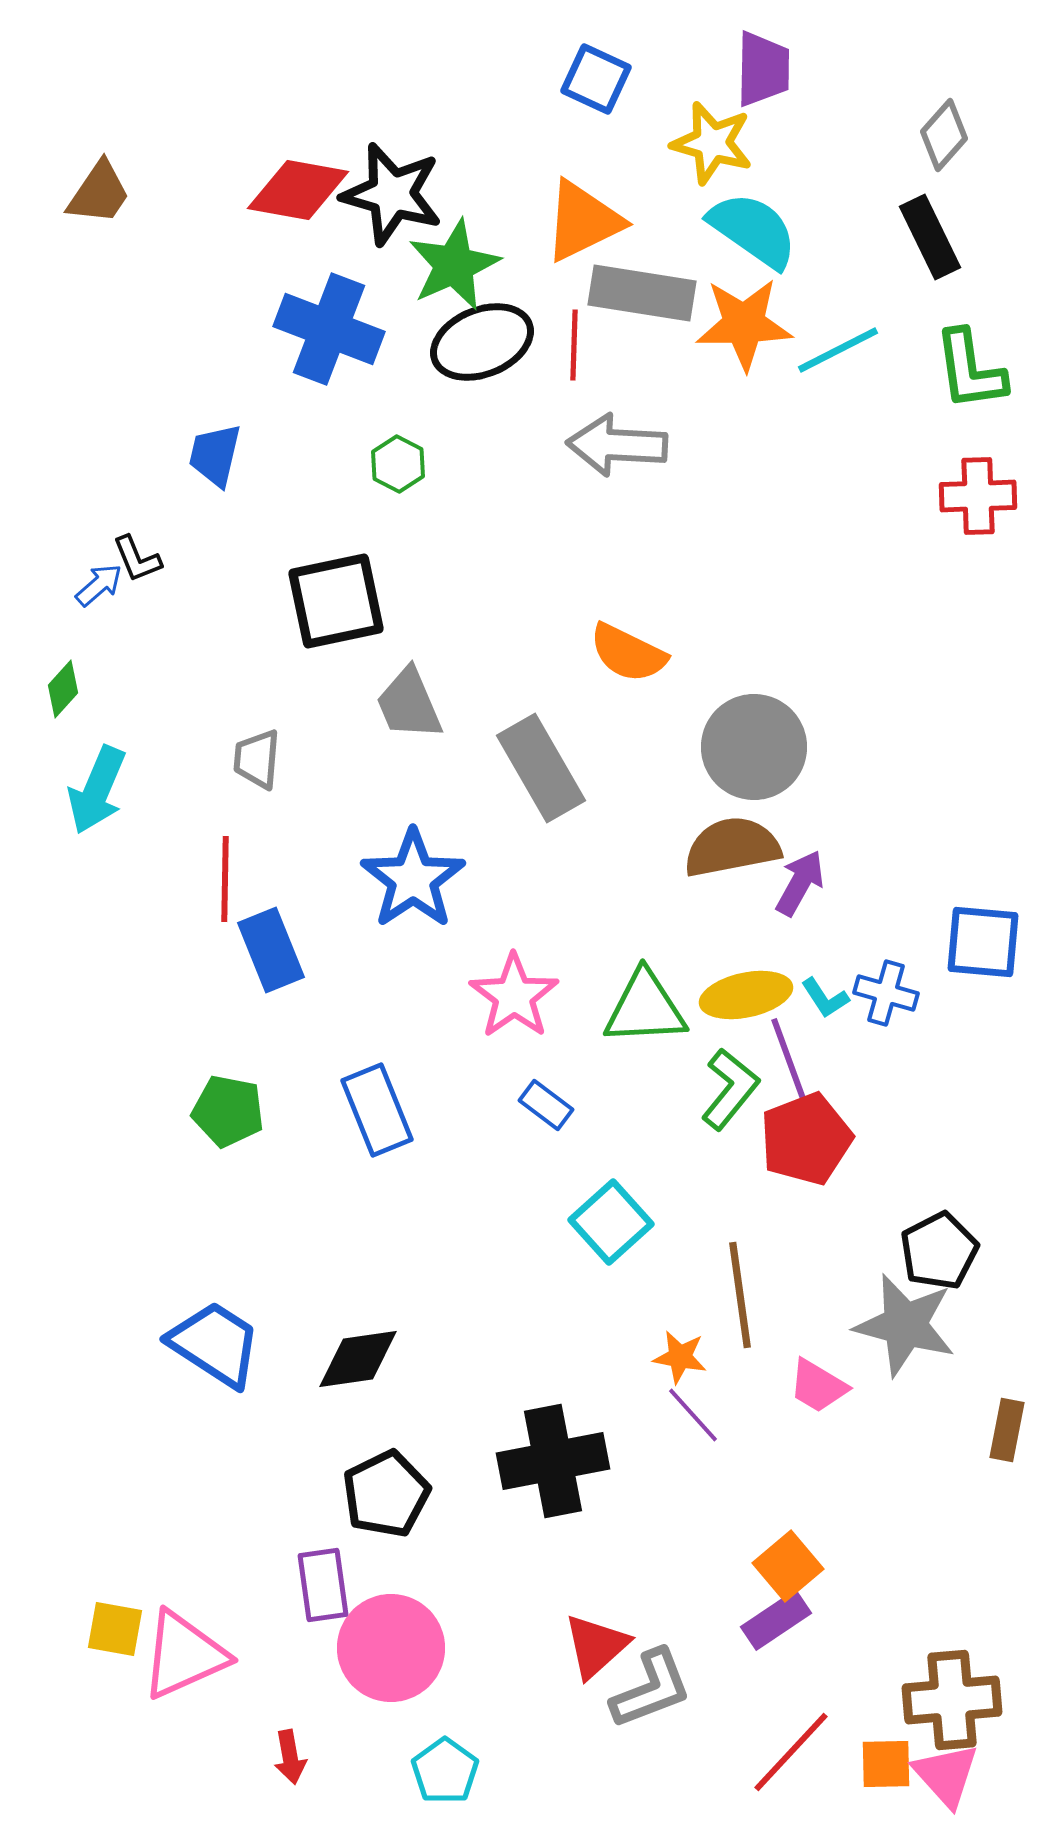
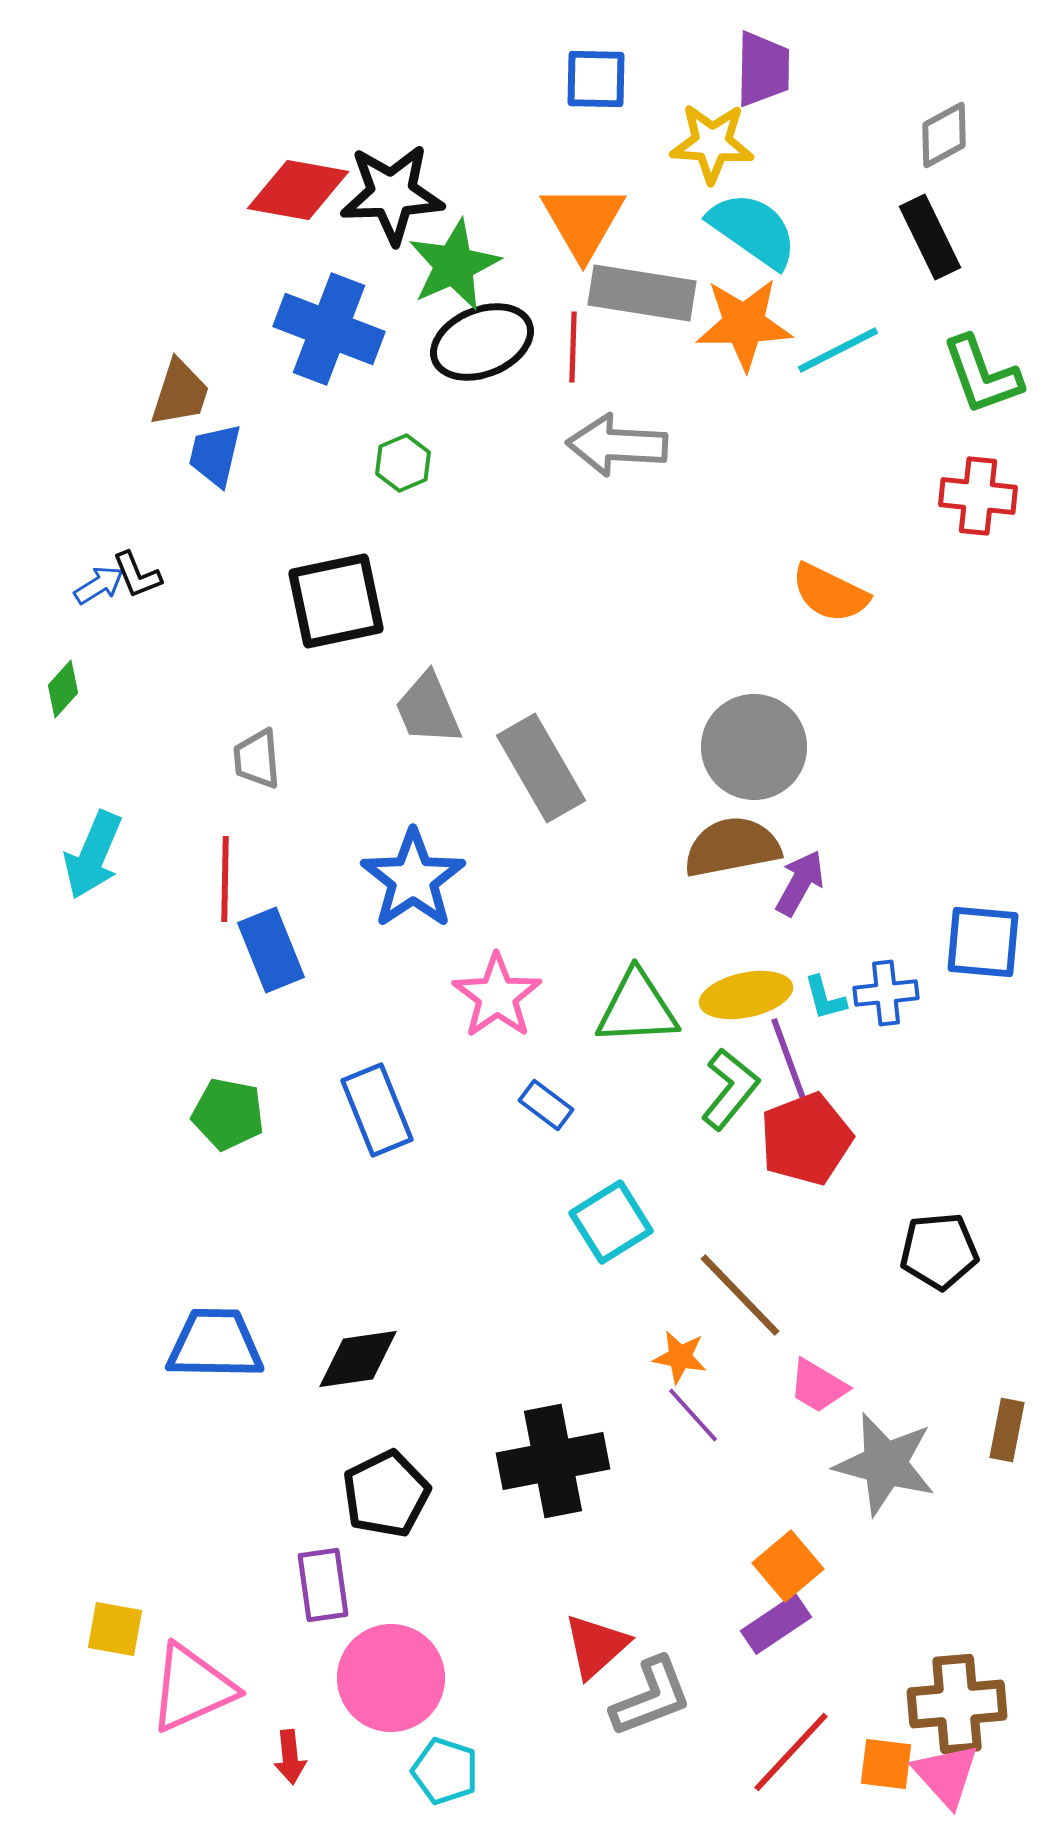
blue square at (596, 79): rotated 24 degrees counterclockwise
gray diamond at (944, 135): rotated 20 degrees clockwise
yellow star at (712, 143): rotated 12 degrees counterclockwise
brown trapezoid at (99, 193): moved 81 px right, 200 px down; rotated 16 degrees counterclockwise
black star at (392, 194): rotated 18 degrees counterclockwise
orange triangle at (583, 221): rotated 34 degrees counterclockwise
red line at (574, 345): moved 1 px left, 2 px down
green L-shape at (970, 370): moved 12 px right, 5 px down; rotated 12 degrees counterclockwise
green hexagon at (398, 464): moved 5 px right, 1 px up; rotated 10 degrees clockwise
red cross at (978, 496): rotated 8 degrees clockwise
black L-shape at (137, 559): moved 16 px down
blue arrow at (99, 585): rotated 9 degrees clockwise
orange semicircle at (628, 653): moved 202 px right, 60 px up
gray trapezoid at (409, 704): moved 19 px right, 5 px down
gray trapezoid at (257, 759): rotated 10 degrees counterclockwise
cyan arrow at (97, 790): moved 4 px left, 65 px down
blue cross at (886, 993): rotated 22 degrees counterclockwise
pink star at (514, 996): moved 17 px left
cyan L-shape at (825, 998): rotated 18 degrees clockwise
green triangle at (645, 1008): moved 8 px left
green pentagon at (228, 1111): moved 3 px down
cyan square at (611, 1222): rotated 10 degrees clockwise
black pentagon at (939, 1251): rotated 22 degrees clockwise
brown line at (740, 1295): rotated 36 degrees counterclockwise
gray star at (905, 1325): moved 20 px left, 139 px down
blue trapezoid at (215, 1344): rotated 32 degrees counterclockwise
purple rectangle at (776, 1620): moved 4 px down
pink circle at (391, 1648): moved 30 px down
pink triangle at (184, 1655): moved 8 px right, 33 px down
gray L-shape at (651, 1689): moved 8 px down
brown cross at (952, 1700): moved 5 px right, 4 px down
red arrow at (290, 1757): rotated 4 degrees clockwise
orange square at (886, 1764): rotated 8 degrees clockwise
cyan pentagon at (445, 1771): rotated 18 degrees counterclockwise
